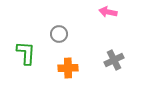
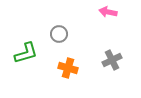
green L-shape: rotated 70 degrees clockwise
gray cross: moved 2 px left
orange cross: rotated 18 degrees clockwise
